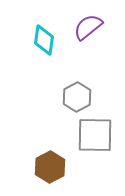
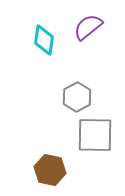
brown hexagon: moved 3 px down; rotated 20 degrees counterclockwise
